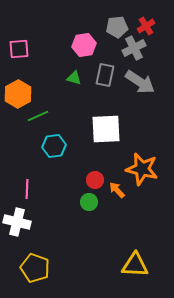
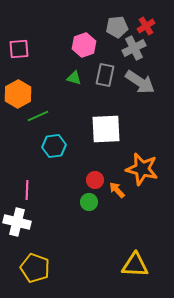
pink hexagon: rotated 10 degrees counterclockwise
pink line: moved 1 px down
